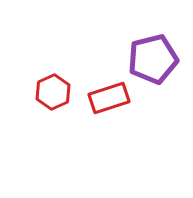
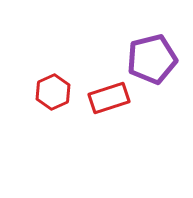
purple pentagon: moved 1 px left
